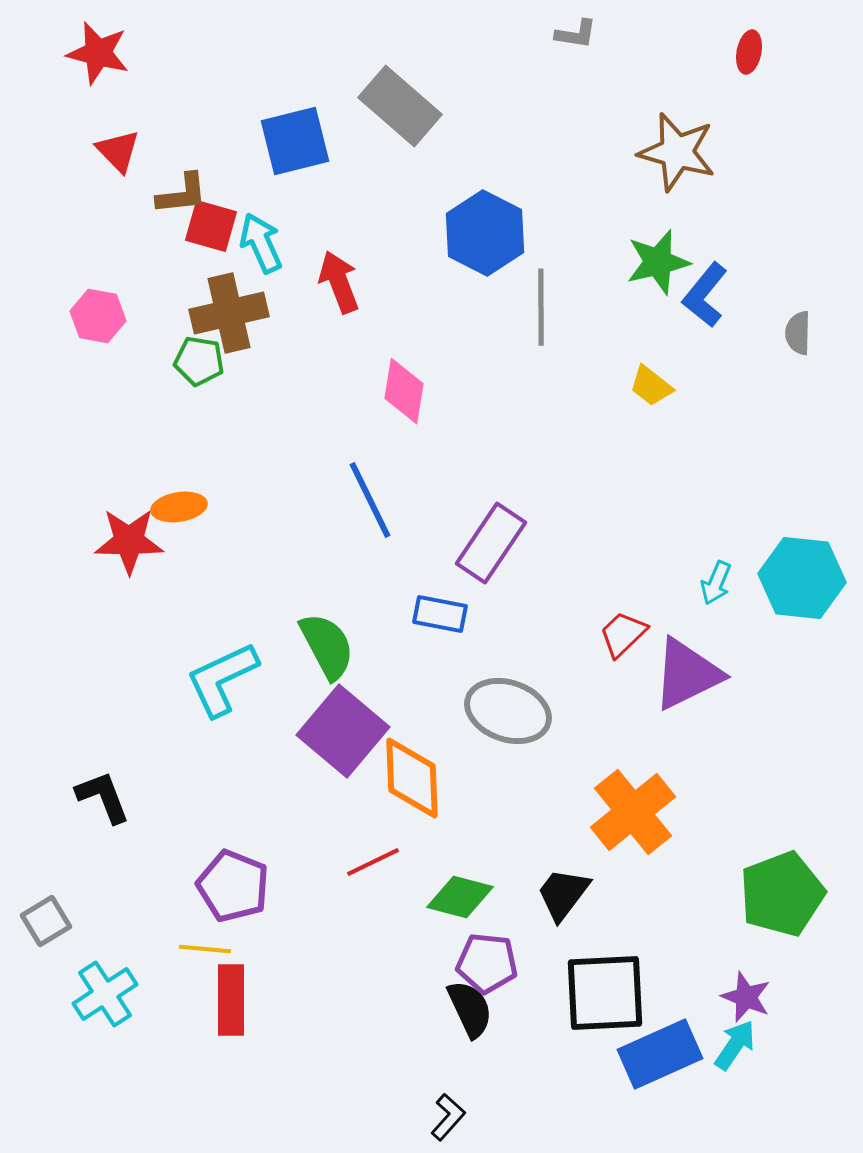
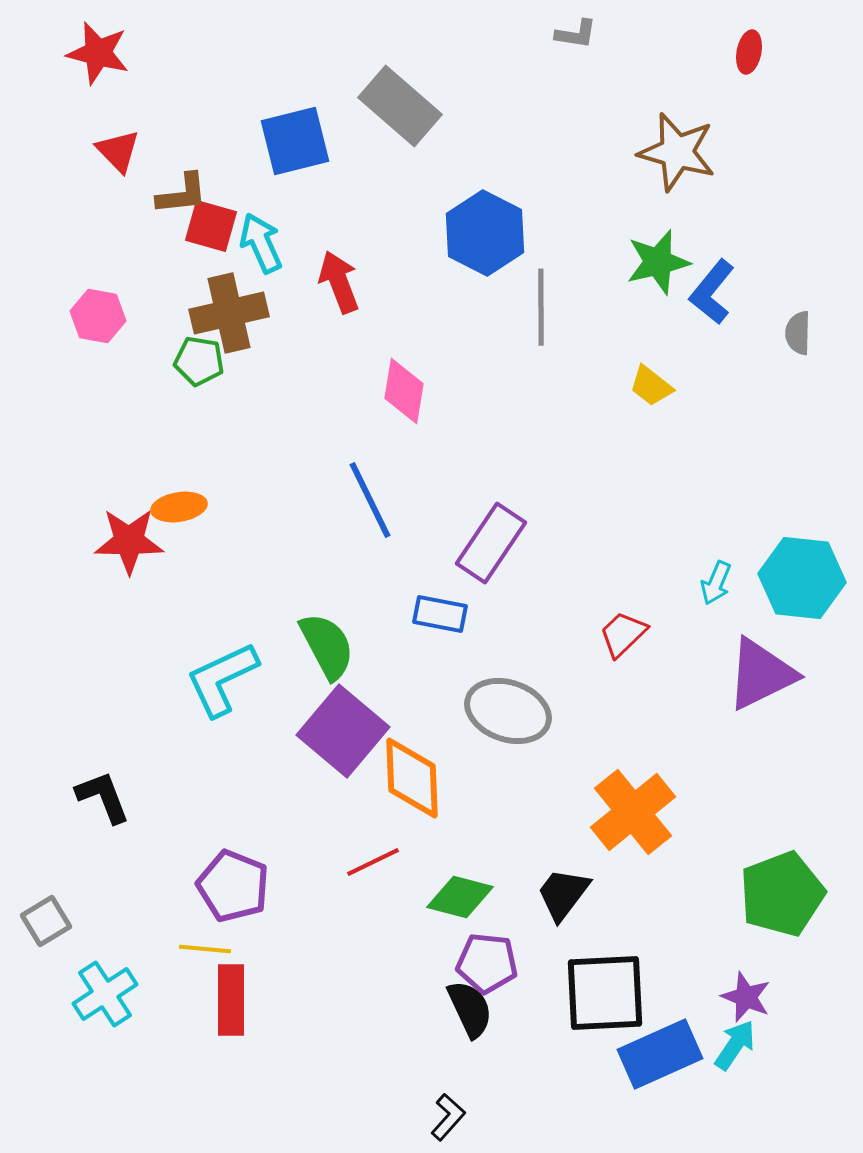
blue L-shape at (705, 295): moved 7 px right, 3 px up
purple triangle at (687, 674): moved 74 px right
